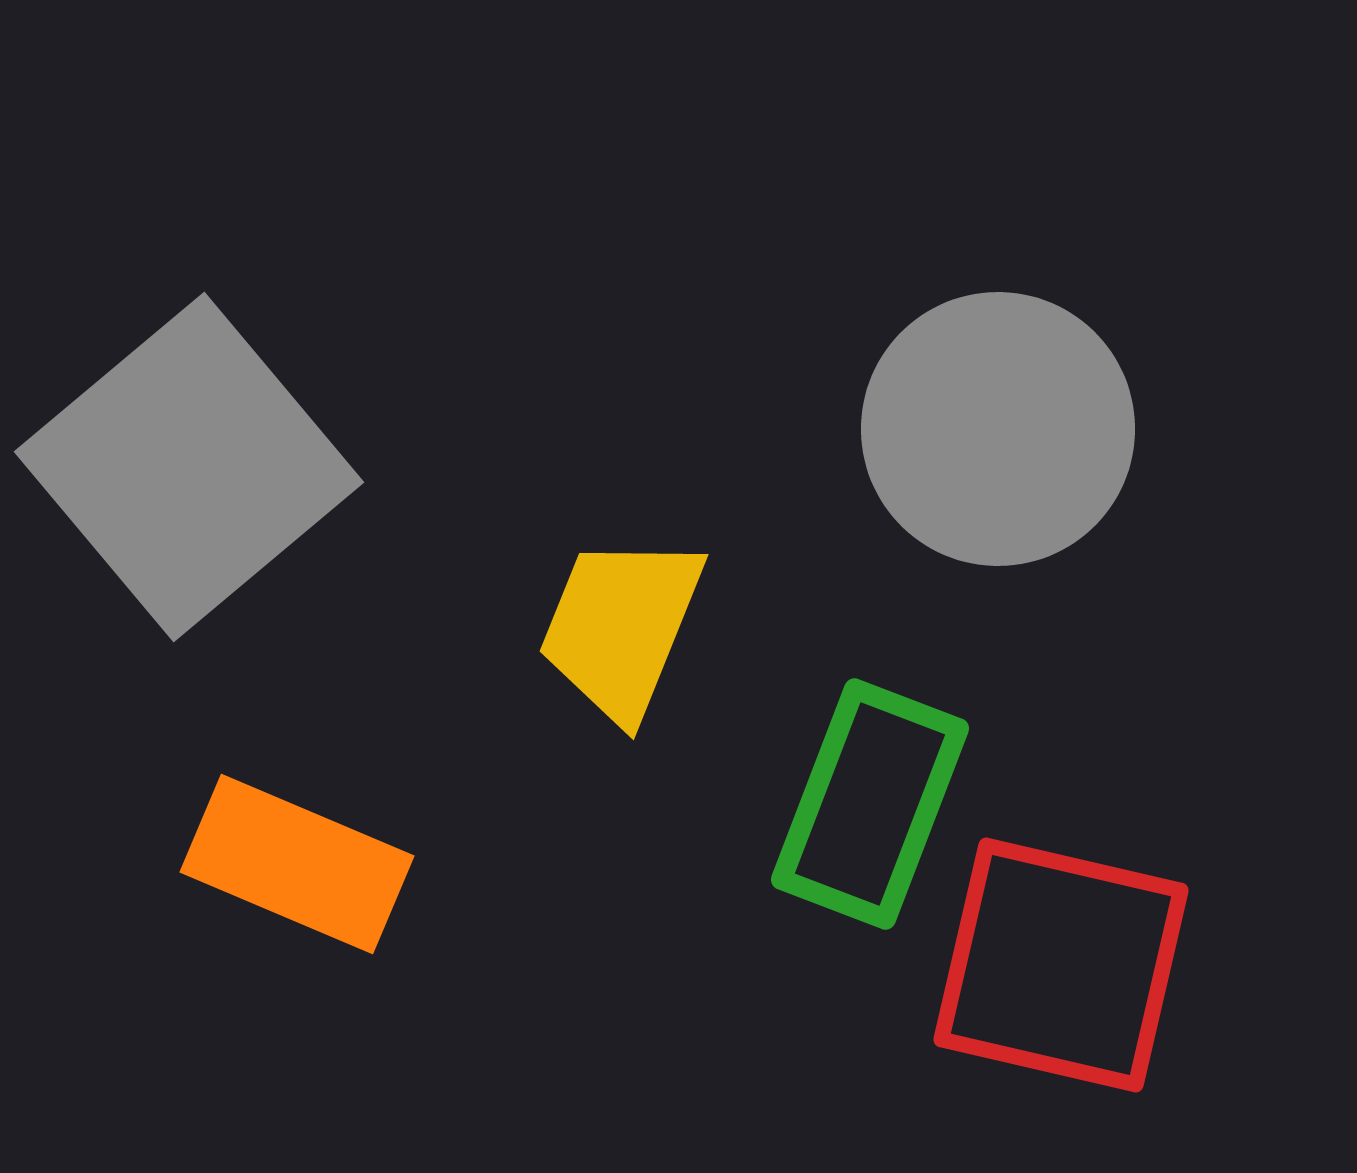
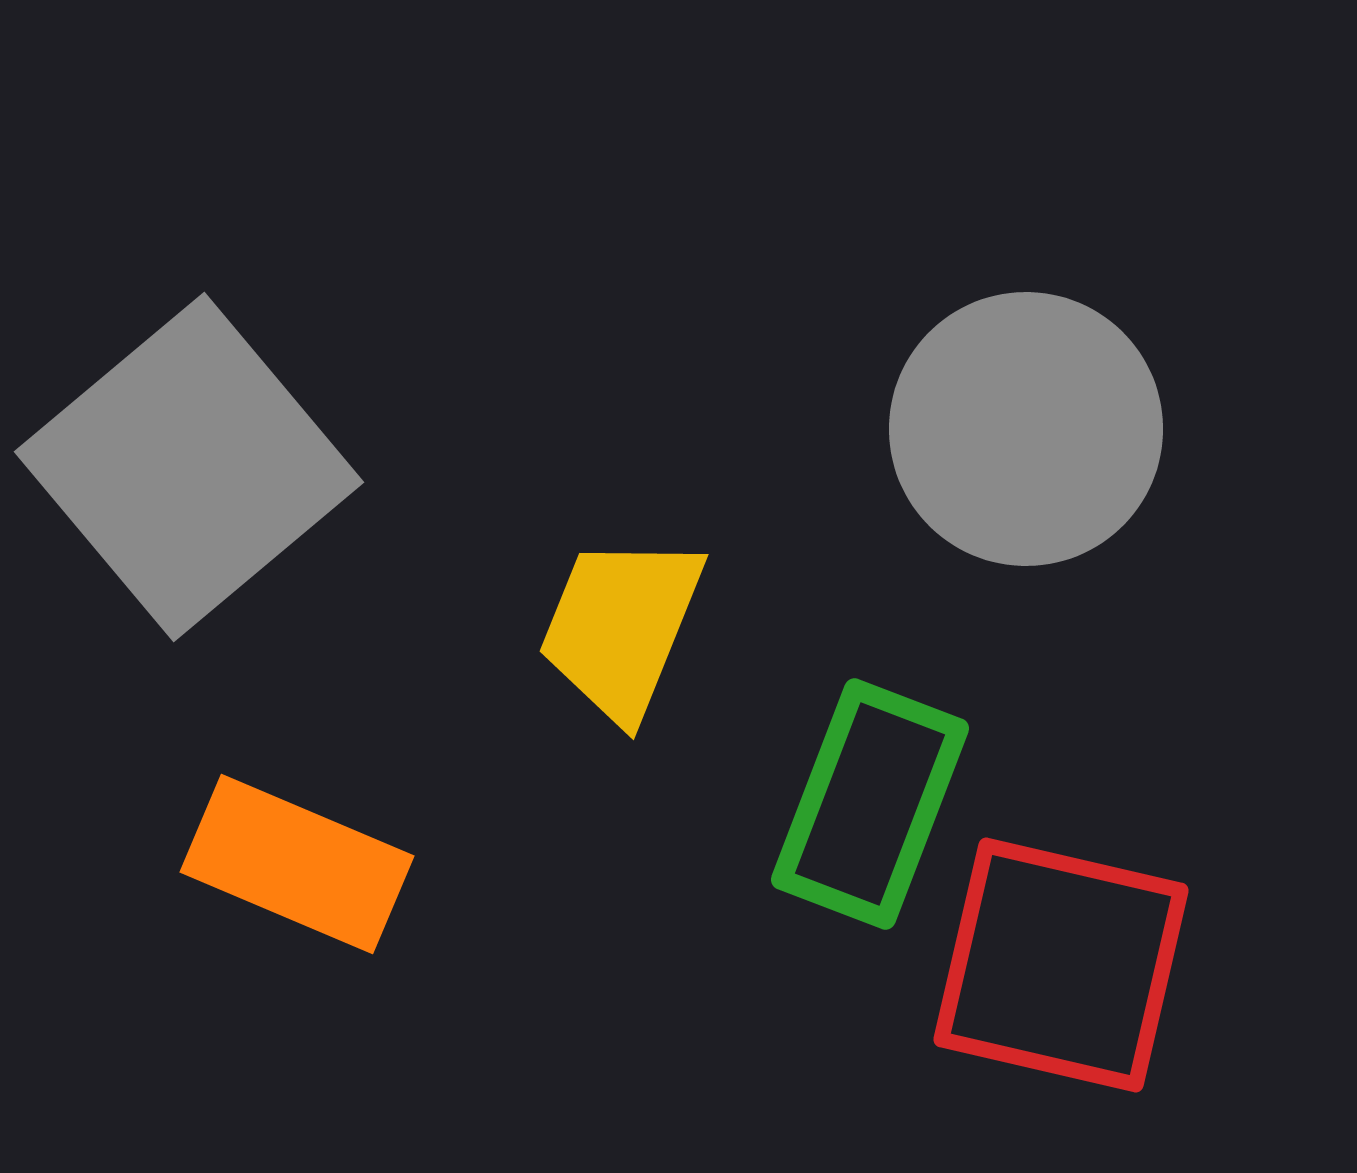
gray circle: moved 28 px right
